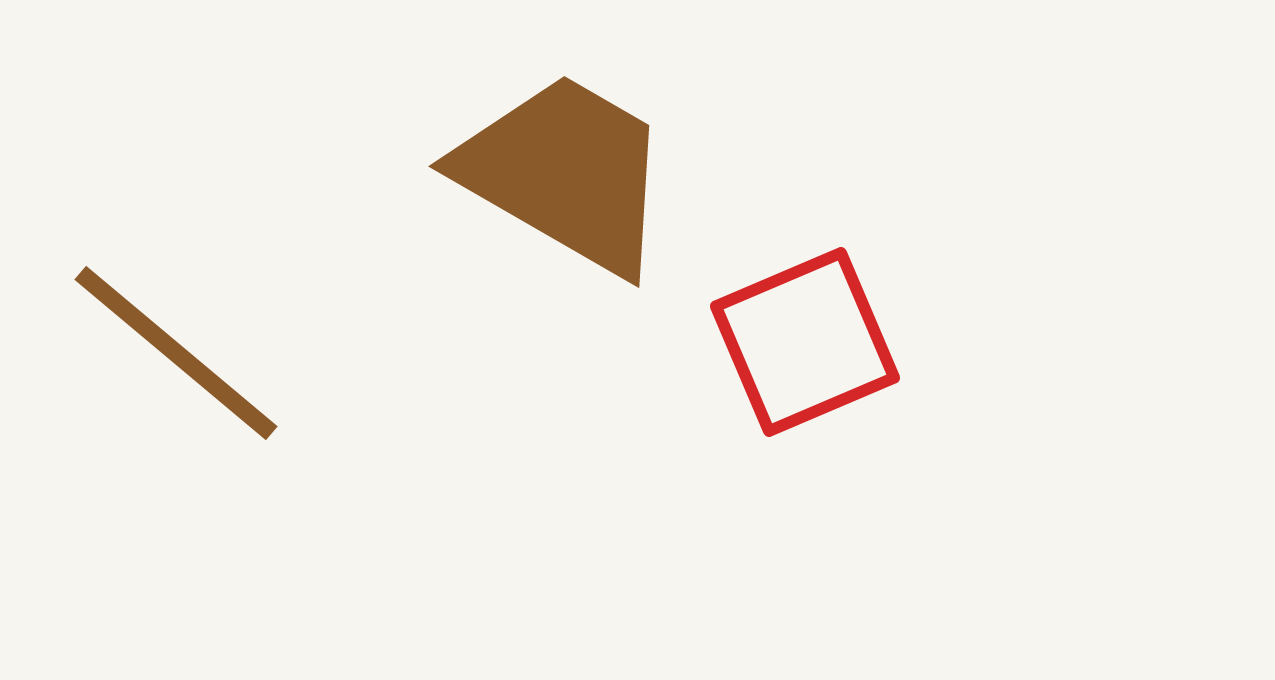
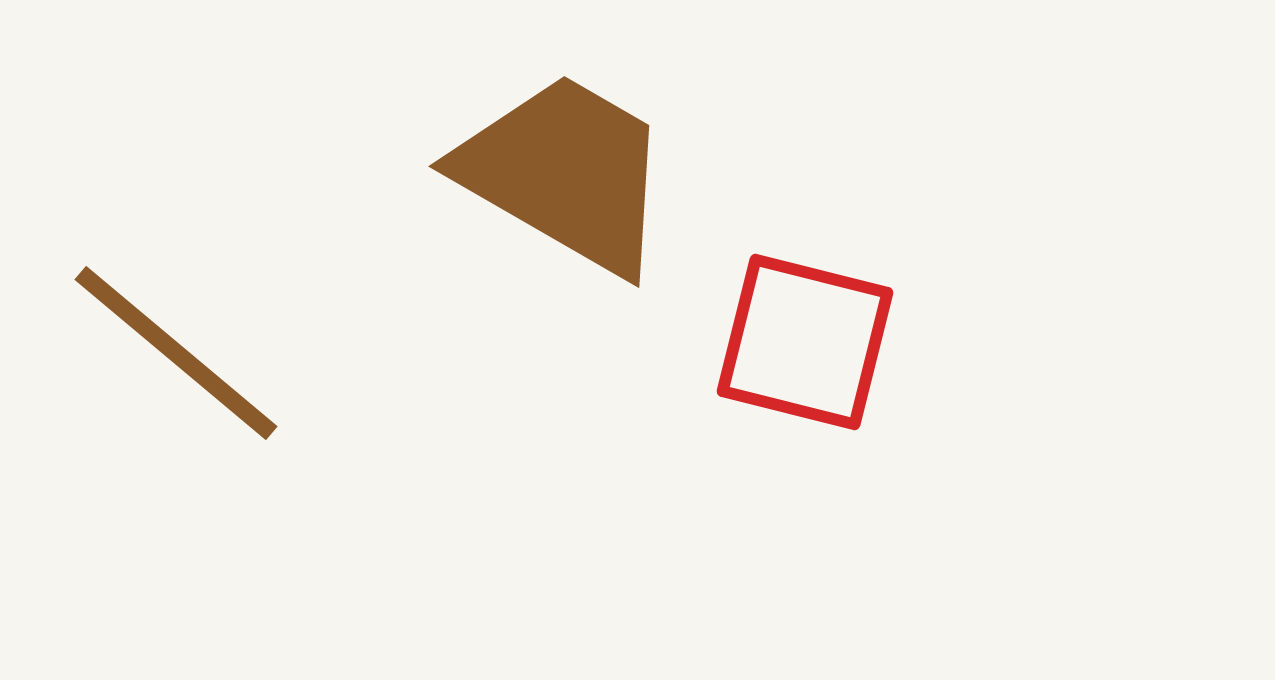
red square: rotated 37 degrees clockwise
